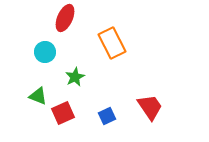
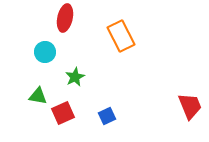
red ellipse: rotated 12 degrees counterclockwise
orange rectangle: moved 9 px right, 7 px up
green triangle: rotated 12 degrees counterclockwise
red trapezoid: moved 40 px right, 1 px up; rotated 12 degrees clockwise
